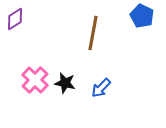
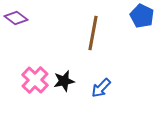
purple diamond: moved 1 px right, 1 px up; rotated 70 degrees clockwise
black star: moved 1 px left, 2 px up; rotated 25 degrees counterclockwise
